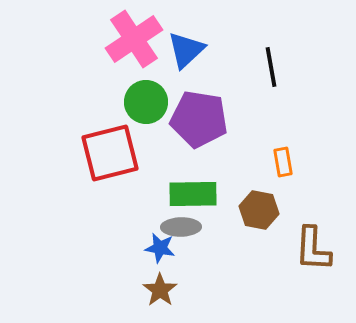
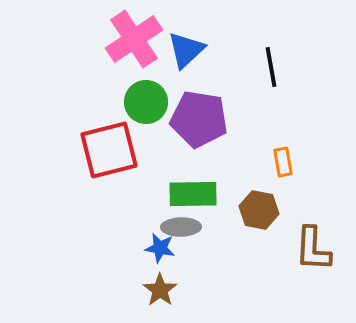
red square: moved 1 px left, 3 px up
